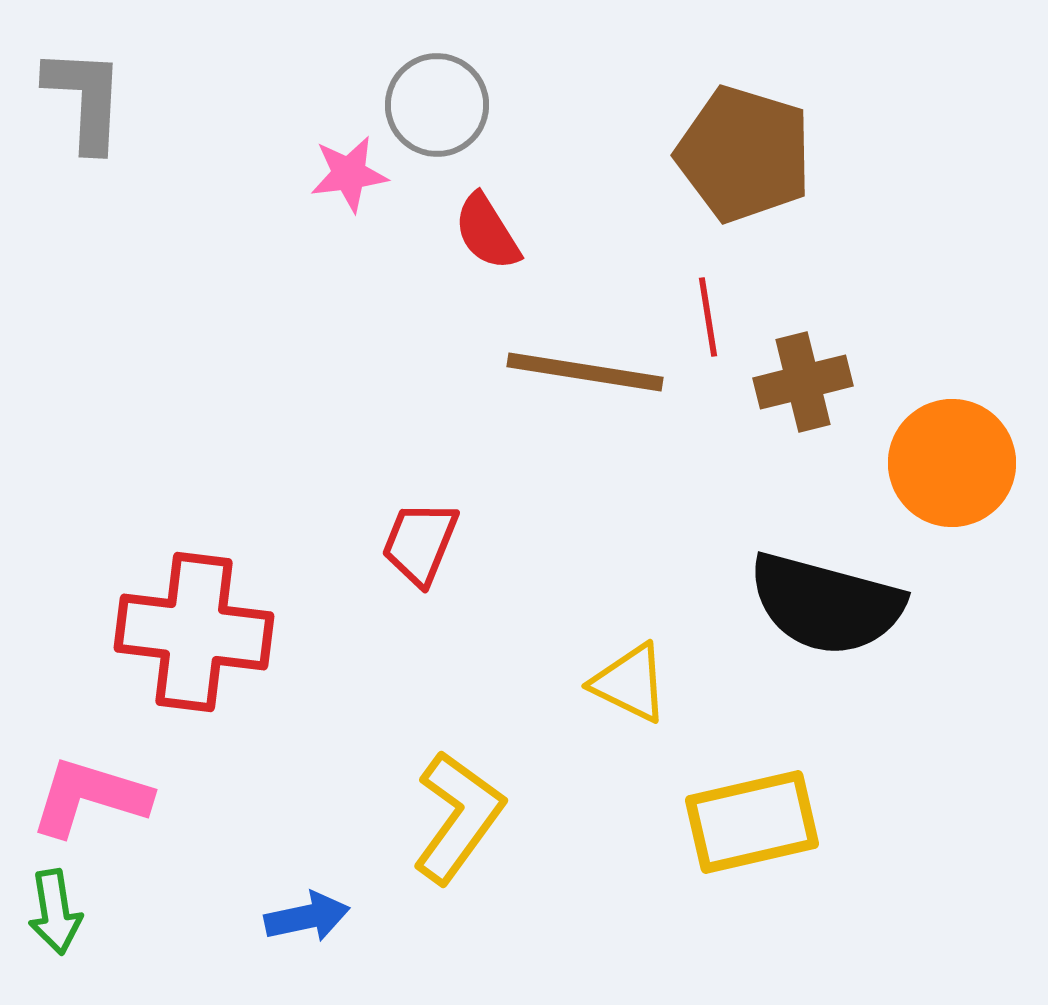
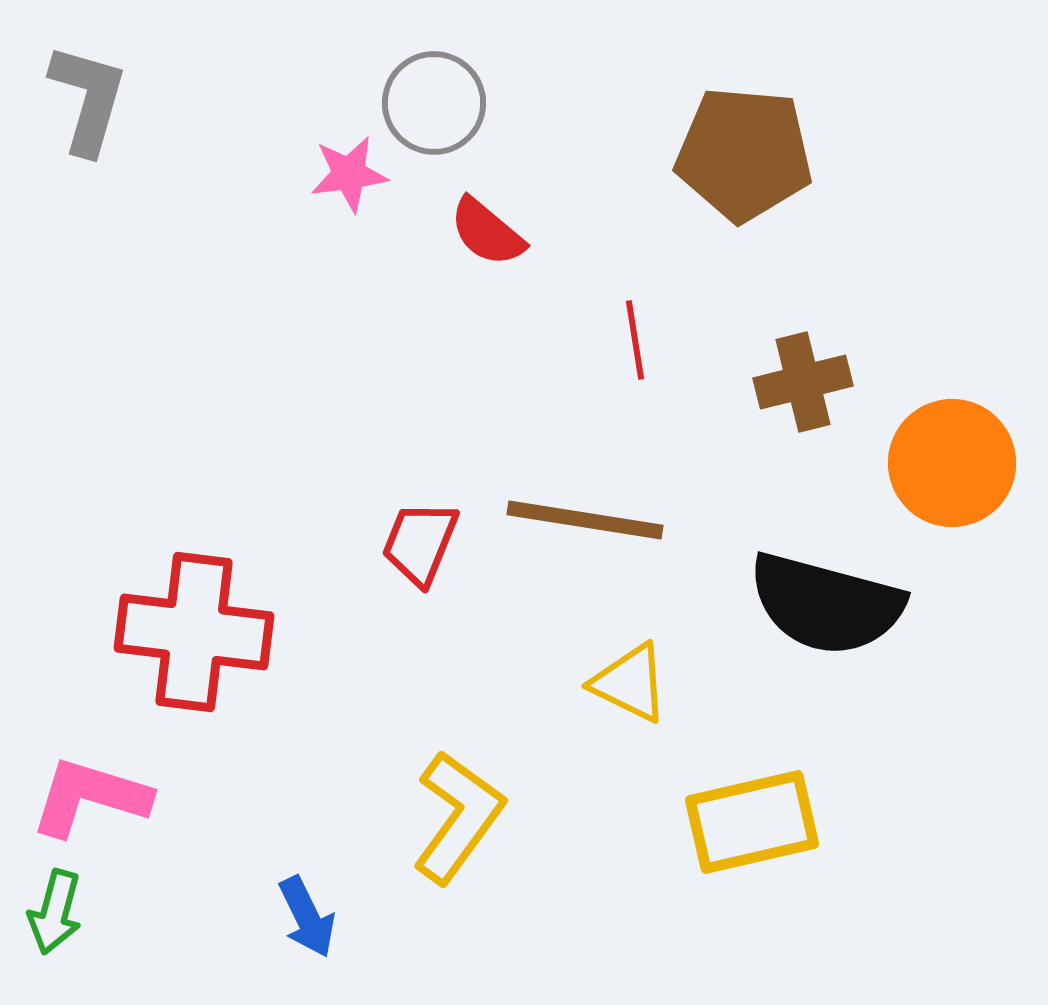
gray L-shape: moved 3 px right; rotated 13 degrees clockwise
gray circle: moved 3 px left, 2 px up
brown pentagon: rotated 12 degrees counterclockwise
red semicircle: rotated 18 degrees counterclockwise
red line: moved 73 px left, 23 px down
brown line: moved 148 px down
green arrow: rotated 24 degrees clockwise
blue arrow: rotated 76 degrees clockwise
